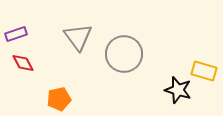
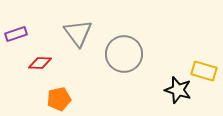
gray triangle: moved 4 px up
red diamond: moved 17 px right; rotated 60 degrees counterclockwise
